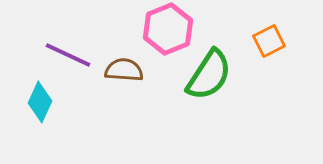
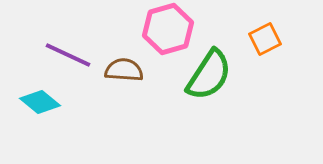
pink hexagon: rotated 6 degrees clockwise
orange square: moved 4 px left, 2 px up
cyan diamond: rotated 75 degrees counterclockwise
